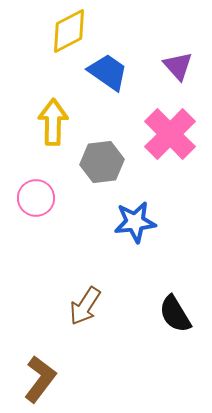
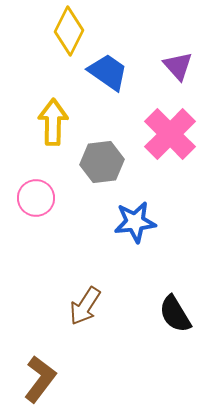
yellow diamond: rotated 36 degrees counterclockwise
